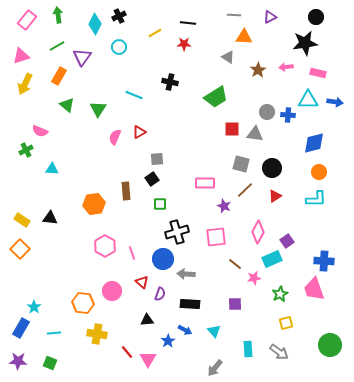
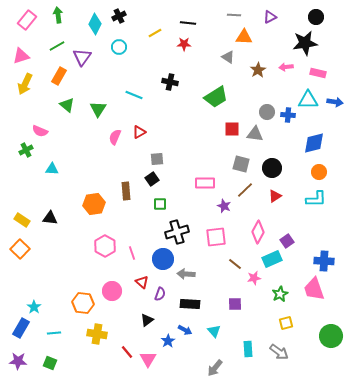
black triangle at (147, 320): rotated 32 degrees counterclockwise
green circle at (330, 345): moved 1 px right, 9 px up
